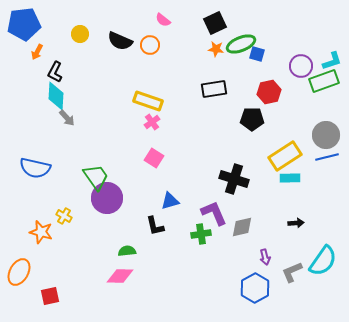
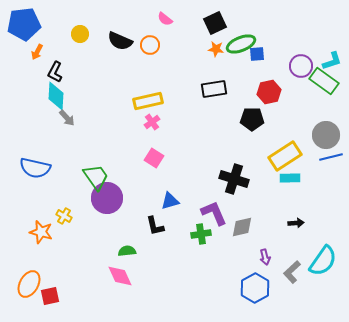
pink semicircle at (163, 20): moved 2 px right, 1 px up
blue square at (257, 54): rotated 21 degrees counterclockwise
green rectangle at (324, 81): rotated 56 degrees clockwise
yellow rectangle at (148, 101): rotated 32 degrees counterclockwise
blue line at (327, 157): moved 4 px right
orange ellipse at (19, 272): moved 10 px right, 12 px down
gray L-shape at (292, 272): rotated 20 degrees counterclockwise
pink diamond at (120, 276): rotated 64 degrees clockwise
